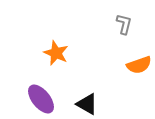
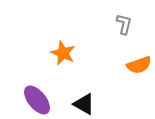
orange star: moved 7 px right
purple ellipse: moved 4 px left, 1 px down
black triangle: moved 3 px left
